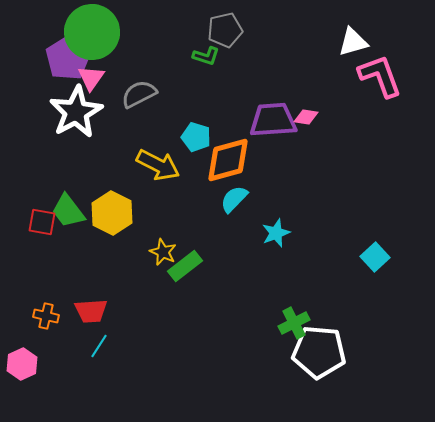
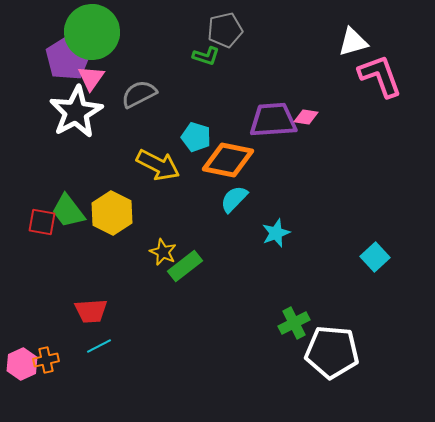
orange diamond: rotated 27 degrees clockwise
orange cross: moved 44 px down; rotated 25 degrees counterclockwise
cyan line: rotated 30 degrees clockwise
white pentagon: moved 13 px right
